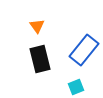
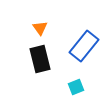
orange triangle: moved 3 px right, 2 px down
blue rectangle: moved 4 px up
